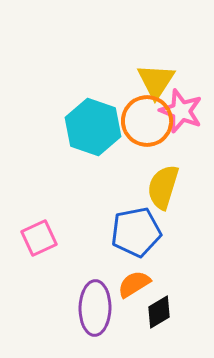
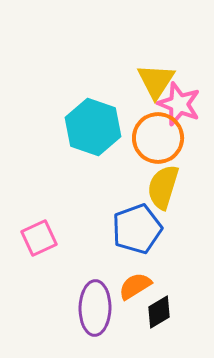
pink star: moved 2 px left, 7 px up
orange circle: moved 11 px right, 17 px down
blue pentagon: moved 1 px right, 3 px up; rotated 9 degrees counterclockwise
orange semicircle: moved 1 px right, 2 px down
